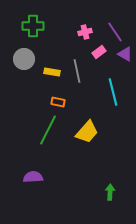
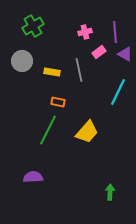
green cross: rotated 30 degrees counterclockwise
purple line: rotated 30 degrees clockwise
gray circle: moved 2 px left, 2 px down
gray line: moved 2 px right, 1 px up
cyan line: moved 5 px right; rotated 40 degrees clockwise
